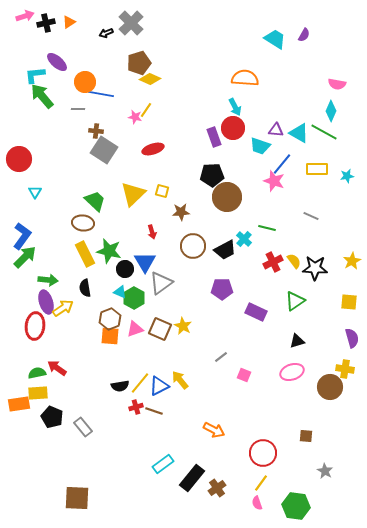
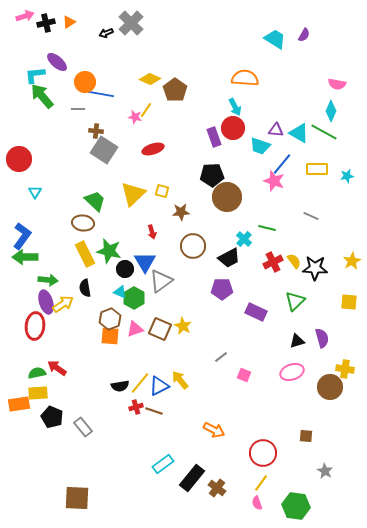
brown pentagon at (139, 63): moved 36 px right, 27 px down; rotated 20 degrees counterclockwise
black trapezoid at (225, 250): moved 4 px right, 8 px down
green arrow at (25, 257): rotated 135 degrees counterclockwise
gray triangle at (161, 283): moved 2 px up
green triangle at (295, 301): rotated 10 degrees counterclockwise
yellow arrow at (63, 308): moved 4 px up
purple semicircle at (352, 338): moved 30 px left
brown cross at (217, 488): rotated 18 degrees counterclockwise
